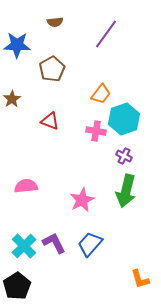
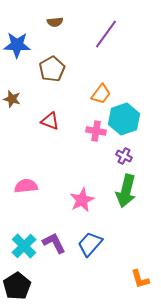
brown star: rotated 24 degrees counterclockwise
